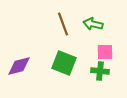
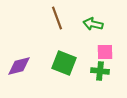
brown line: moved 6 px left, 6 px up
